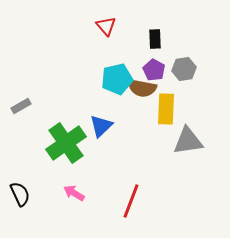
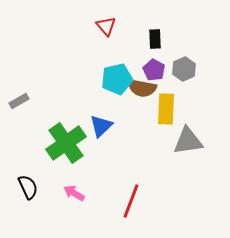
gray hexagon: rotated 15 degrees counterclockwise
gray rectangle: moved 2 px left, 5 px up
black semicircle: moved 8 px right, 7 px up
